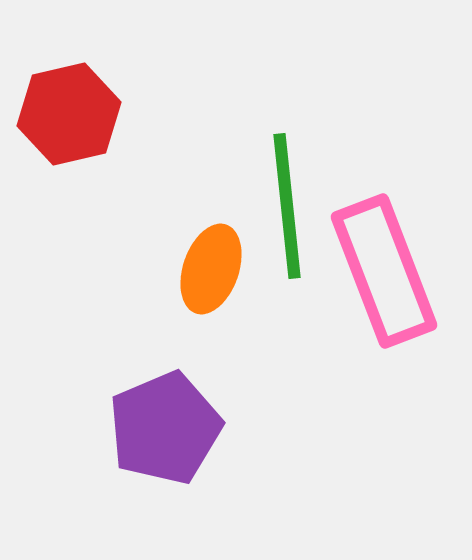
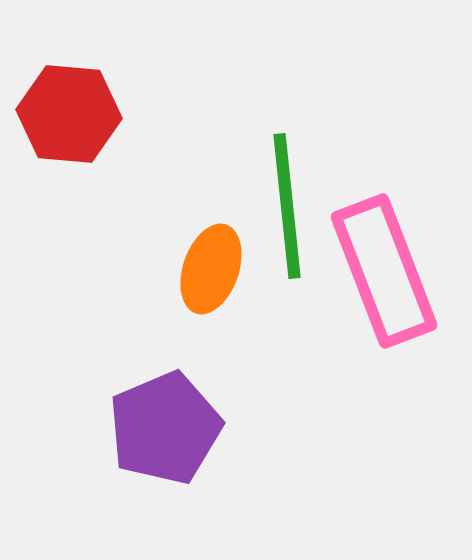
red hexagon: rotated 18 degrees clockwise
